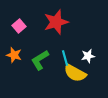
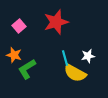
green L-shape: moved 13 px left, 9 px down
